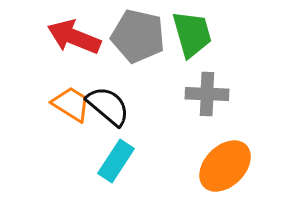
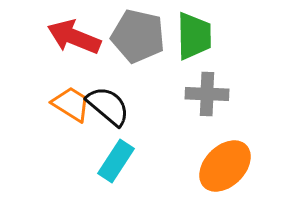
green trapezoid: moved 2 px right, 2 px down; rotated 15 degrees clockwise
